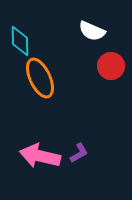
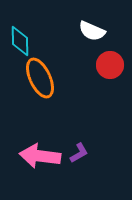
red circle: moved 1 px left, 1 px up
pink arrow: rotated 6 degrees counterclockwise
